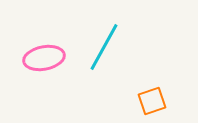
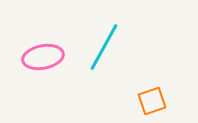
pink ellipse: moved 1 px left, 1 px up
